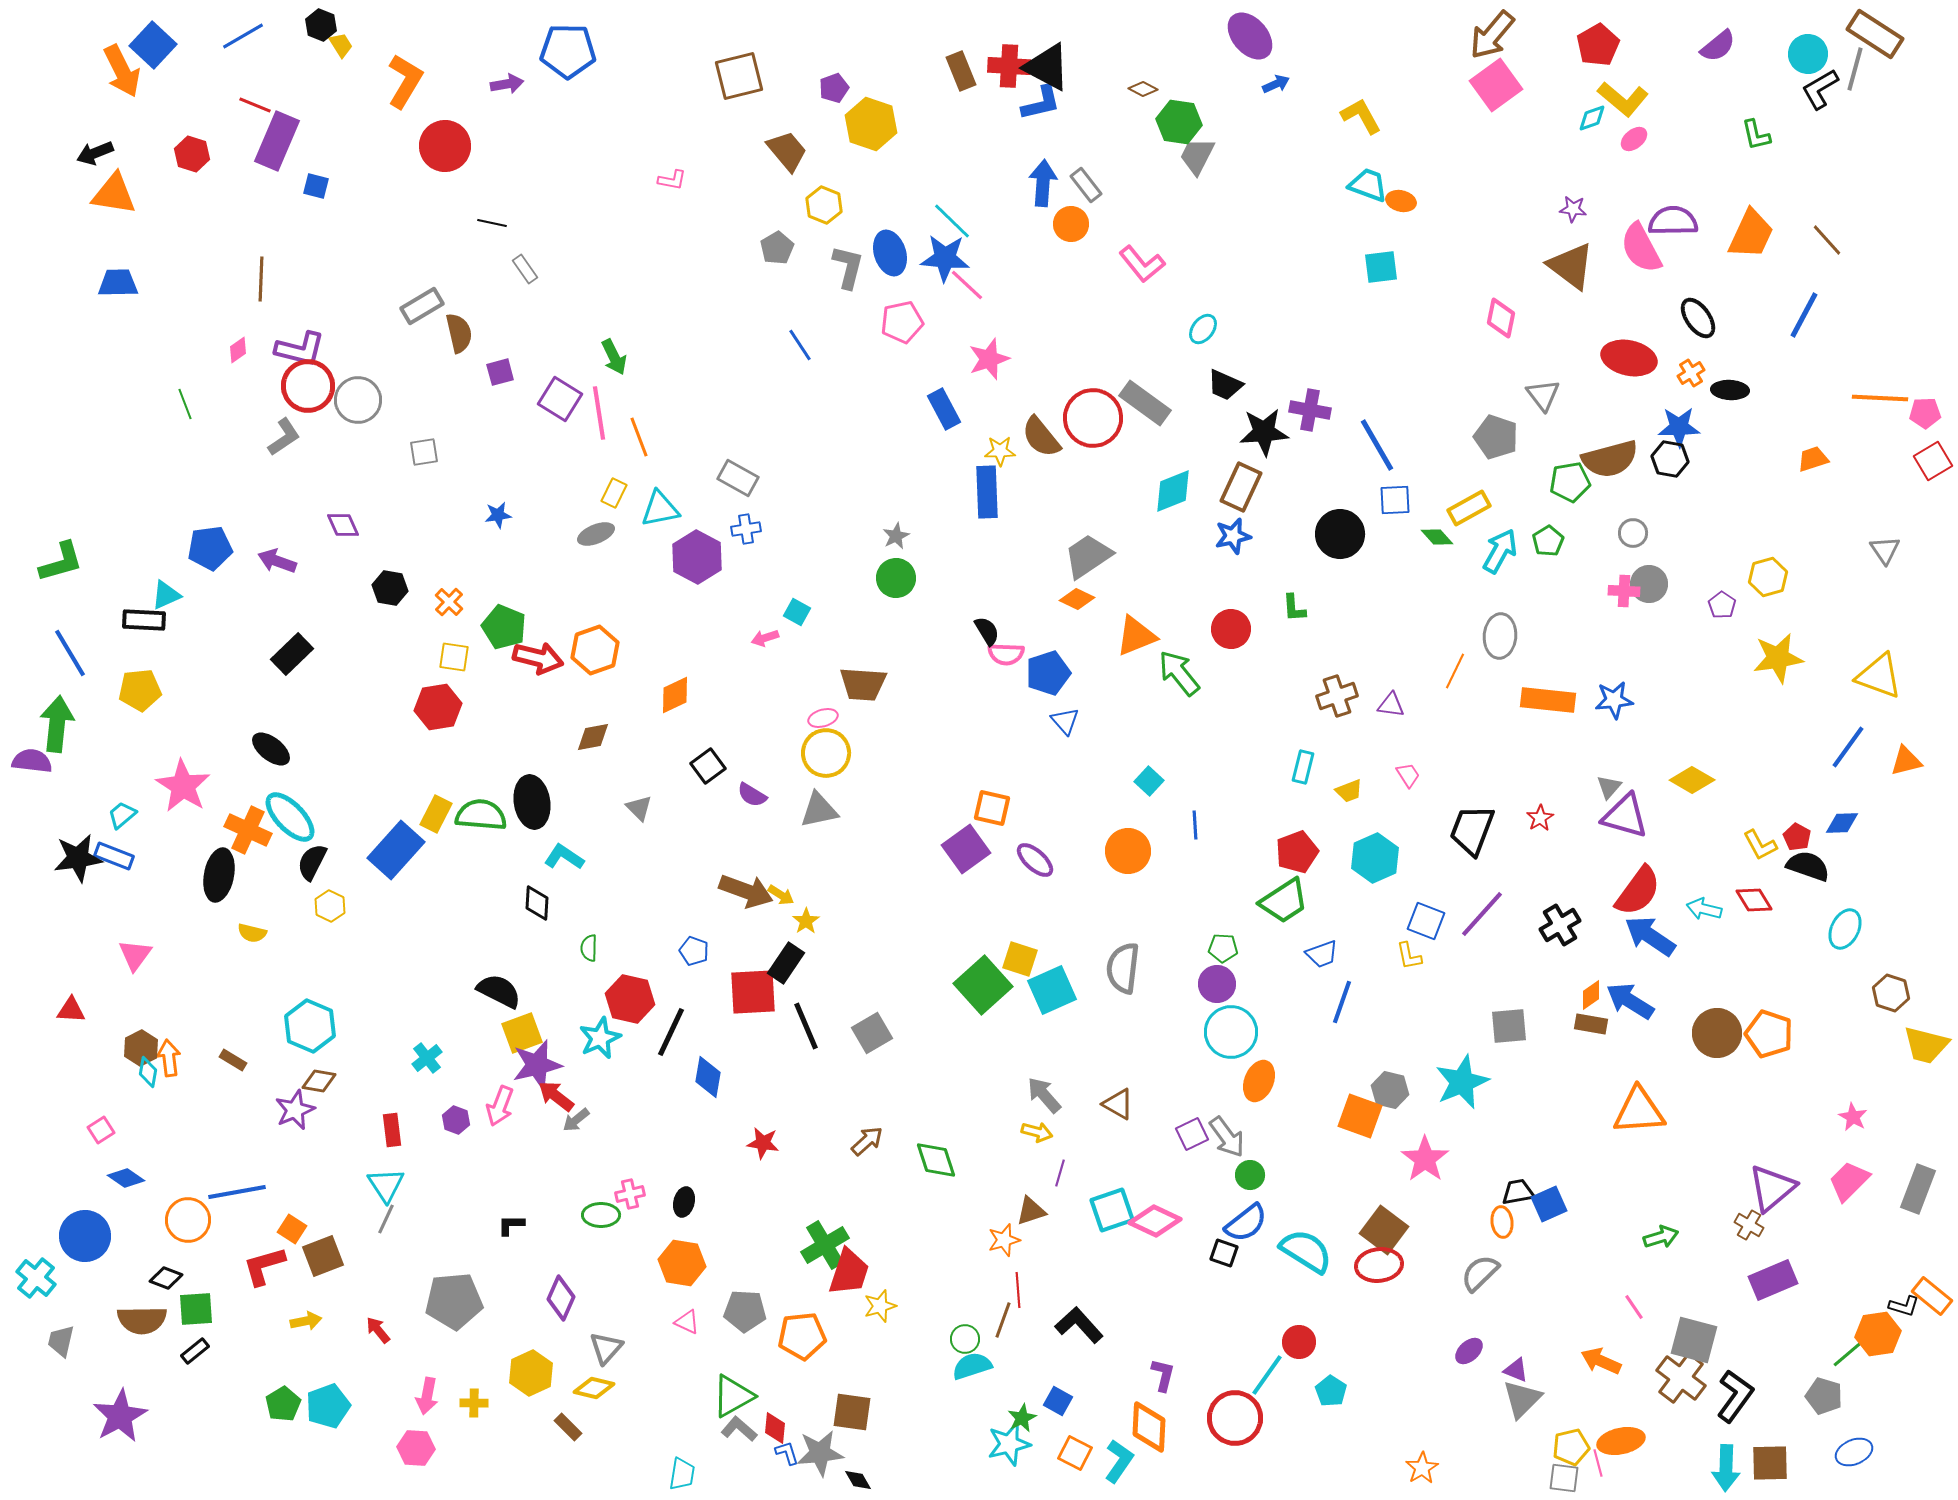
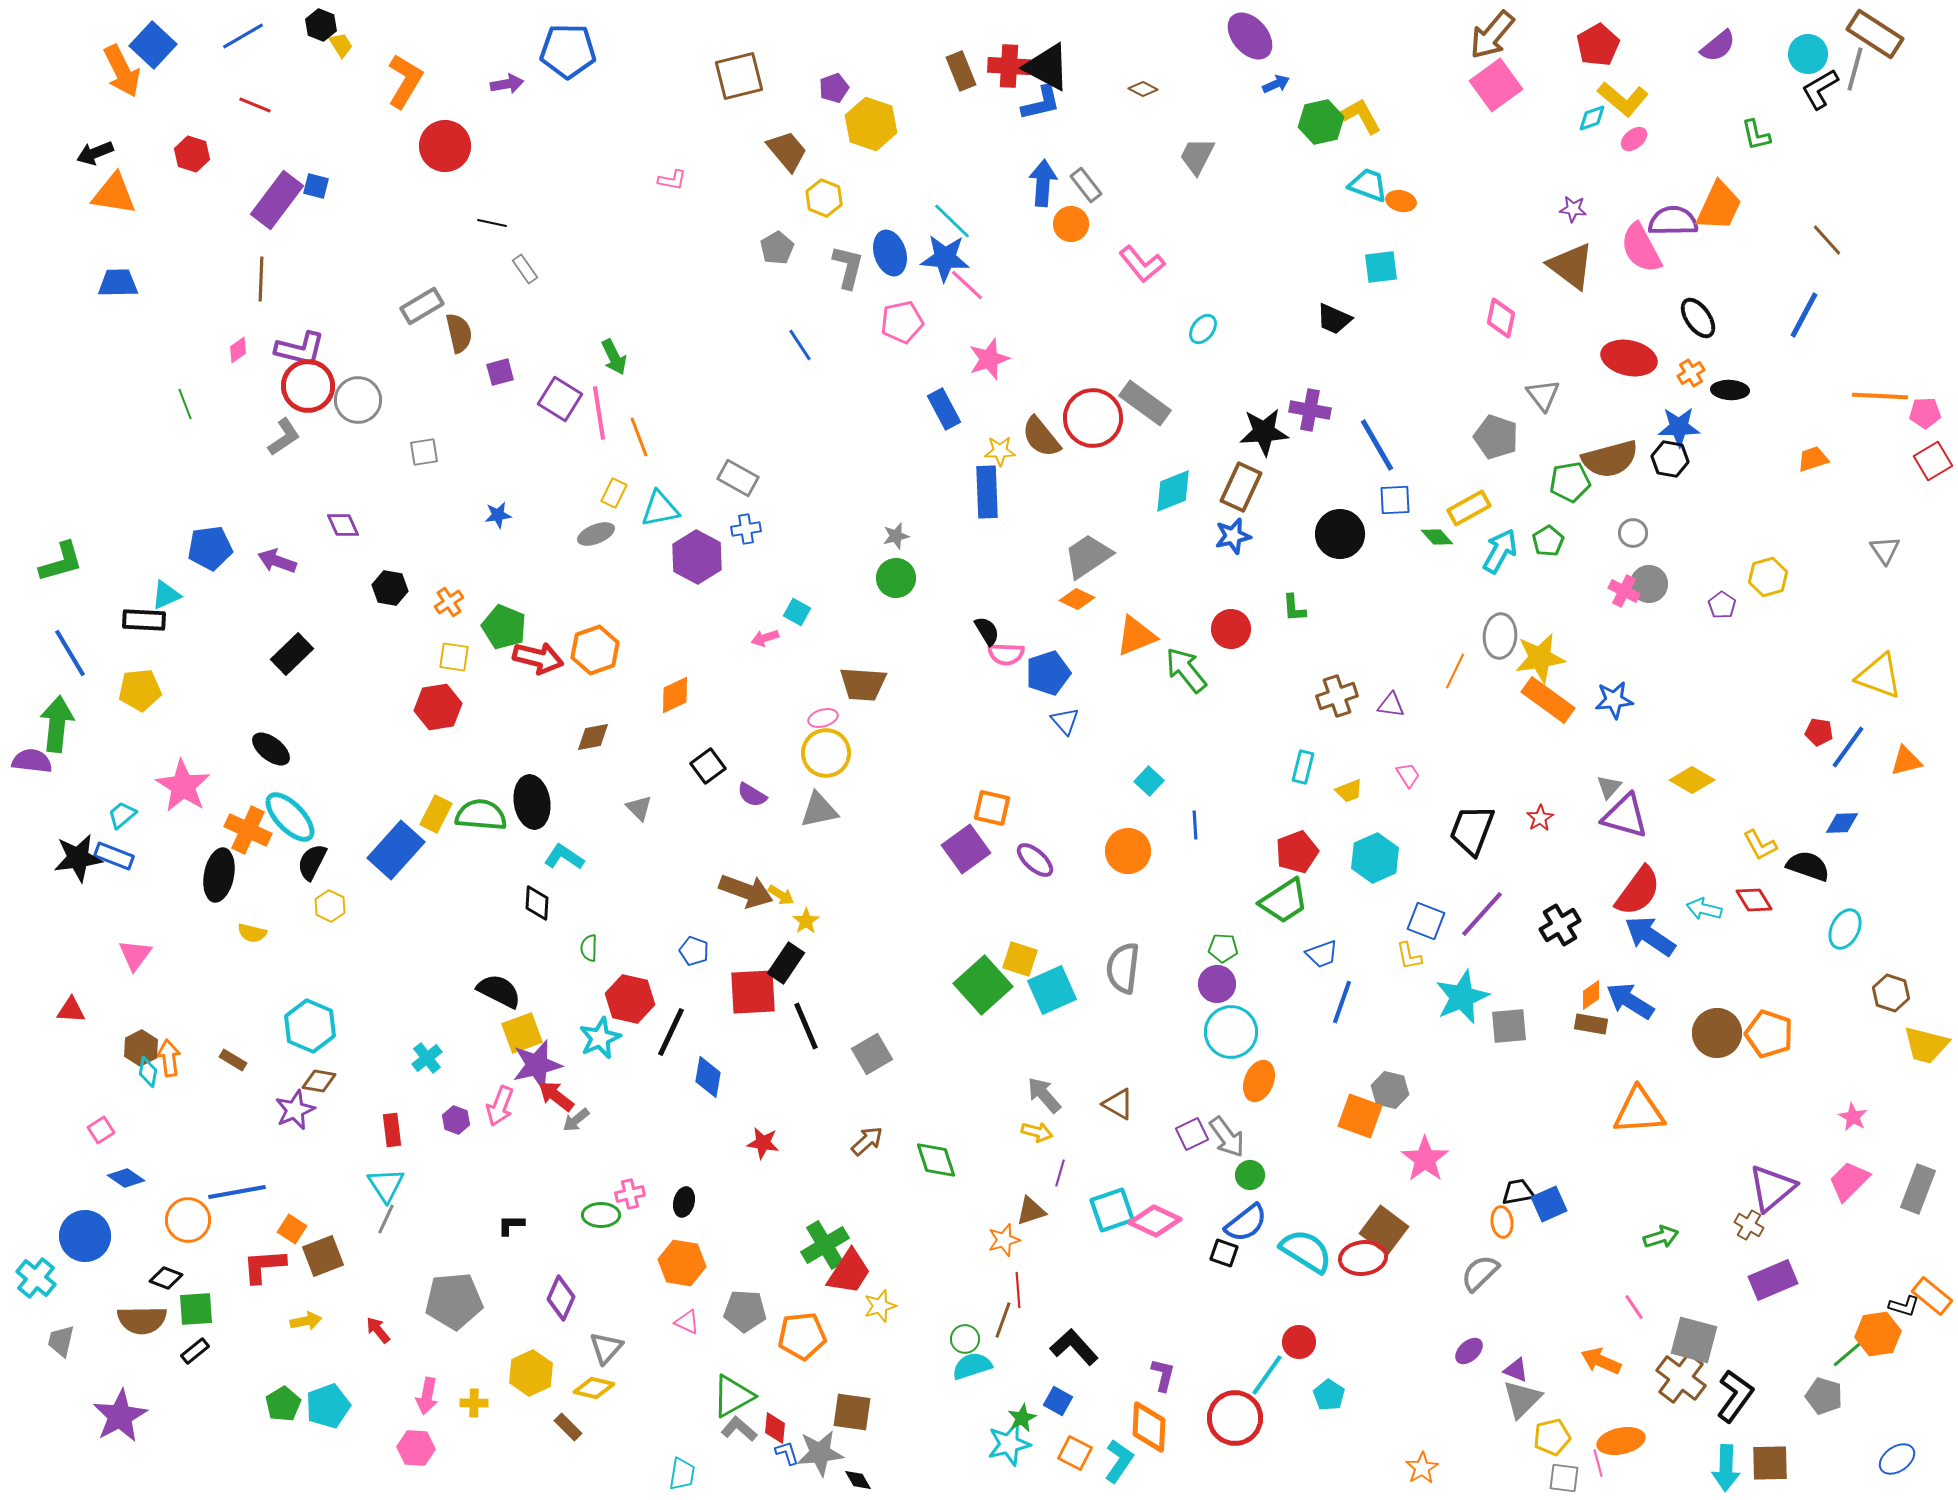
green hexagon at (1179, 122): moved 142 px right; rotated 21 degrees counterclockwise
purple rectangle at (277, 141): moved 59 px down; rotated 14 degrees clockwise
yellow hexagon at (824, 205): moved 7 px up
orange trapezoid at (1751, 234): moved 32 px left, 28 px up
black trapezoid at (1225, 385): moved 109 px right, 66 px up
orange line at (1880, 398): moved 2 px up
gray star at (896, 536): rotated 12 degrees clockwise
pink cross at (1624, 591): rotated 24 degrees clockwise
orange cross at (449, 602): rotated 12 degrees clockwise
yellow star at (1778, 658): moved 238 px left
green arrow at (1179, 673): moved 7 px right, 3 px up
orange rectangle at (1548, 700): rotated 30 degrees clockwise
red pentagon at (1797, 837): moved 22 px right, 105 px up; rotated 20 degrees counterclockwise
gray square at (872, 1033): moved 21 px down
cyan star at (1462, 1082): moved 85 px up
red ellipse at (1379, 1265): moved 16 px left, 7 px up
red L-shape at (264, 1266): rotated 12 degrees clockwise
red trapezoid at (849, 1272): rotated 15 degrees clockwise
black L-shape at (1079, 1325): moved 5 px left, 22 px down
cyan pentagon at (1331, 1391): moved 2 px left, 4 px down
yellow pentagon at (1571, 1447): moved 19 px left, 10 px up
blue ellipse at (1854, 1452): moved 43 px right, 7 px down; rotated 12 degrees counterclockwise
